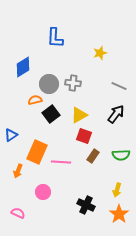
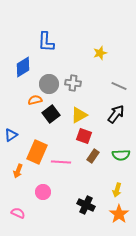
blue L-shape: moved 9 px left, 4 px down
